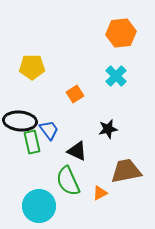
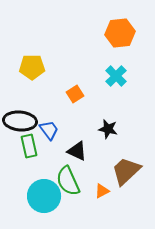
orange hexagon: moved 1 px left
black star: rotated 24 degrees clockwise
green rectangle: moved 3 px left, 4 px down
brown trapezoid: rotated 32 degrees counterclockwise
orange triangle: moved 2 px right, 2 px up
cyan circle: moved 5 px right, 10 px up
